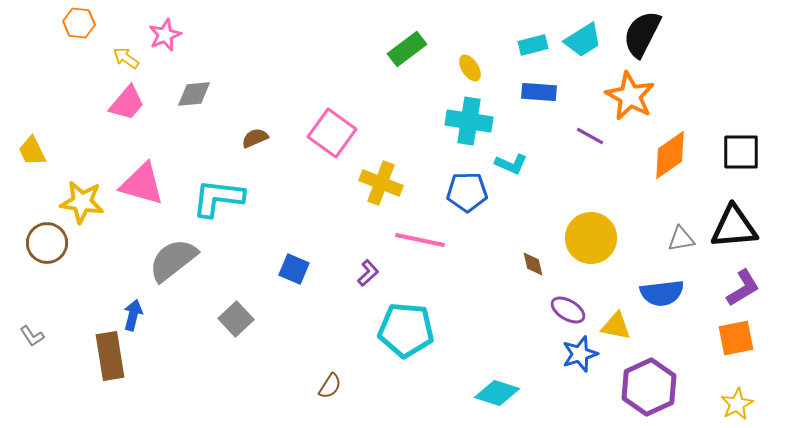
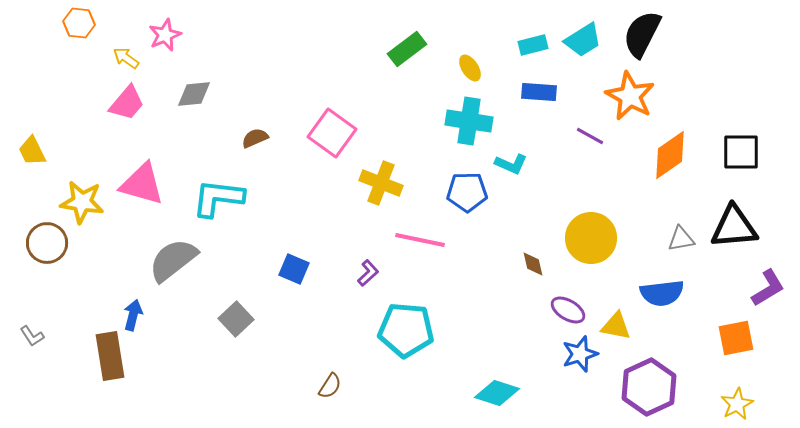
purple L-shape at (743, 288): moved 25 px right
